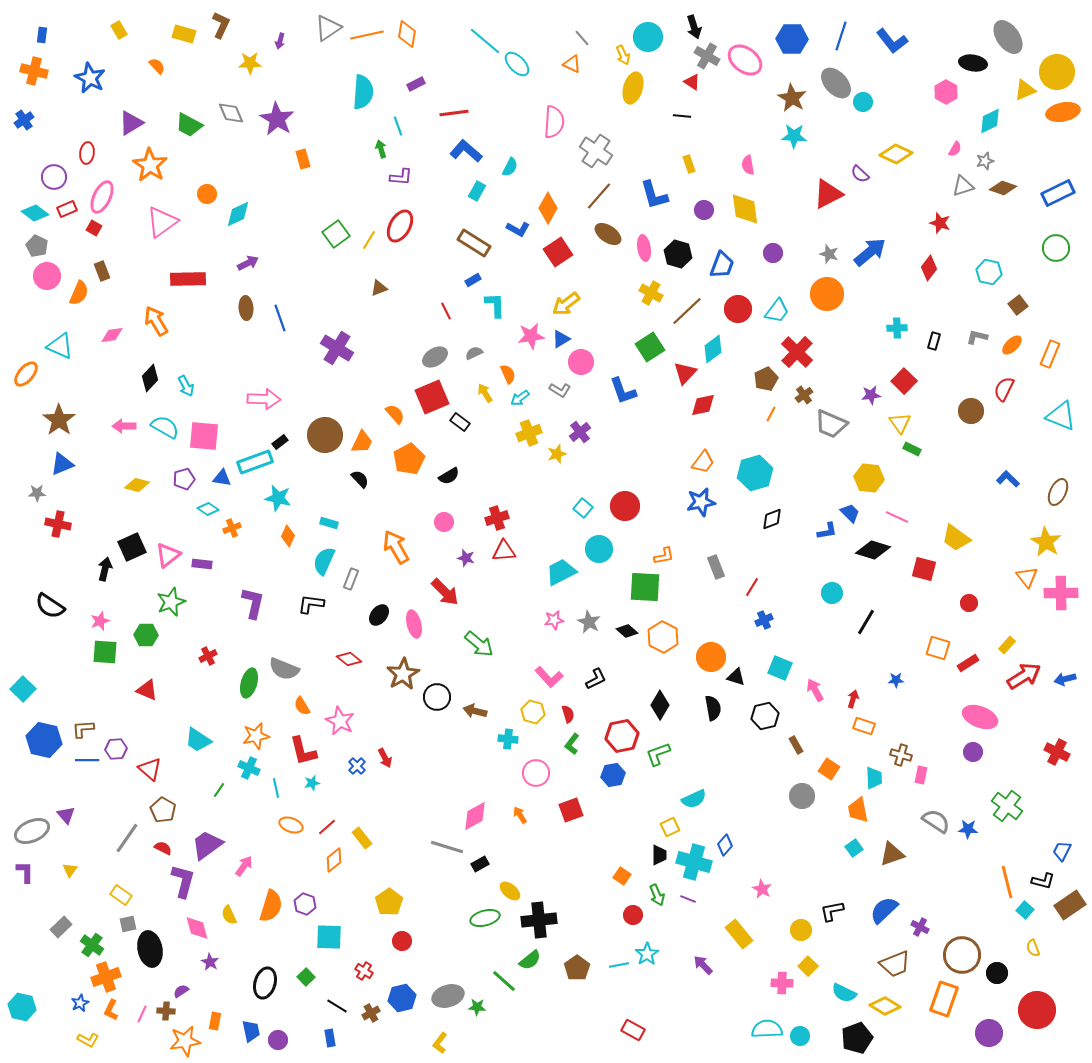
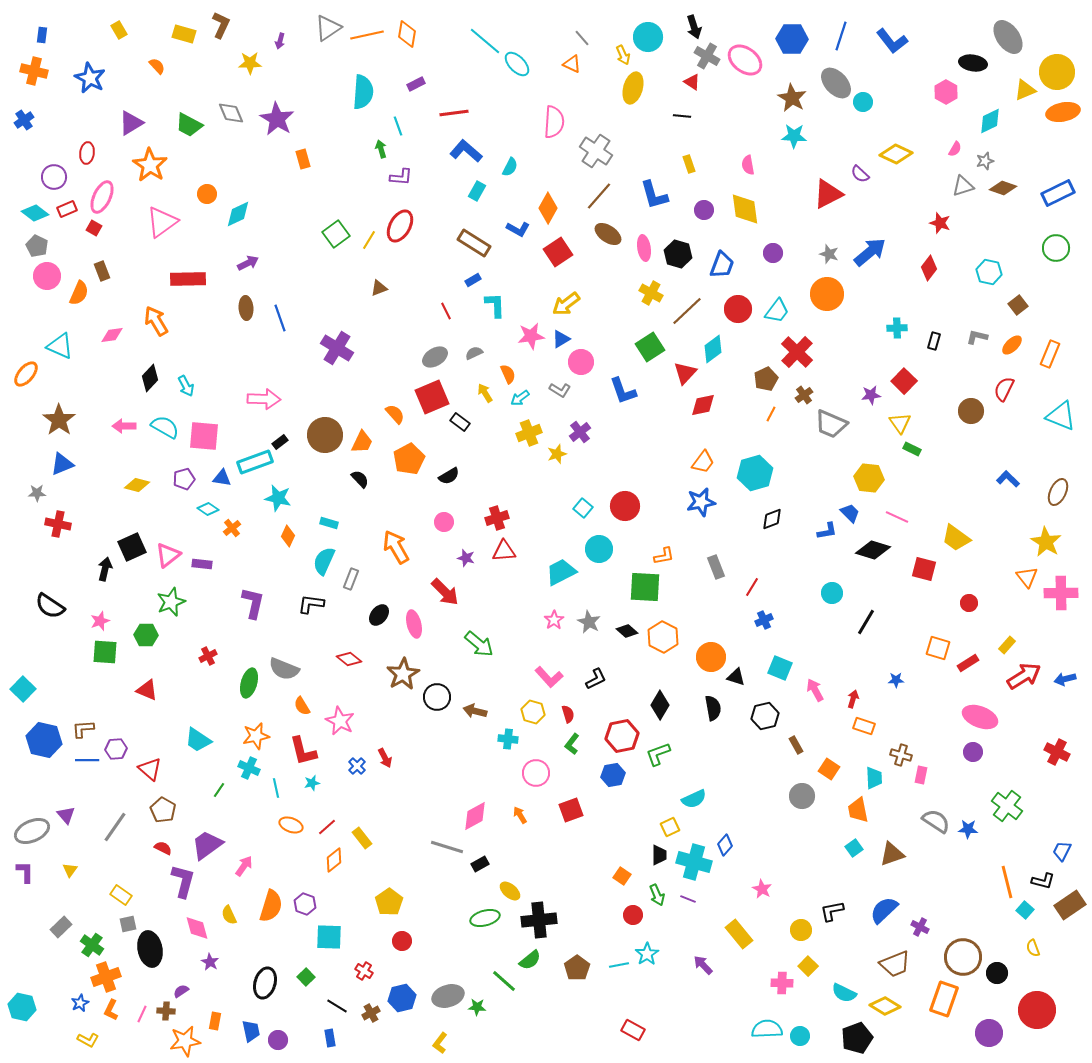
orange cross at (232, 528): rotated 18 degrees counterclockwise
pink star at (554, 620): rotated 24 degrees counterclockwise
gray line at (127, 838): moved 12 px left, 11 px up
brown circle at (962, 955): moved 1 px right, 2 px down
